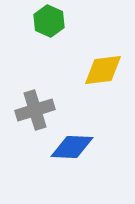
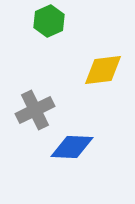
green hexagon: rotated 12 degrees clockwise
gray cross: rotated 9 degrees counterclockwise
